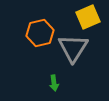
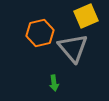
yellow square: moved 2 px left, 1 px up
gray triangle: rotated 12 degrees counterclockwise
